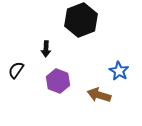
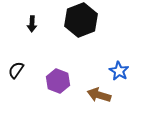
black arrow: moved 14 px left, 25 px up
